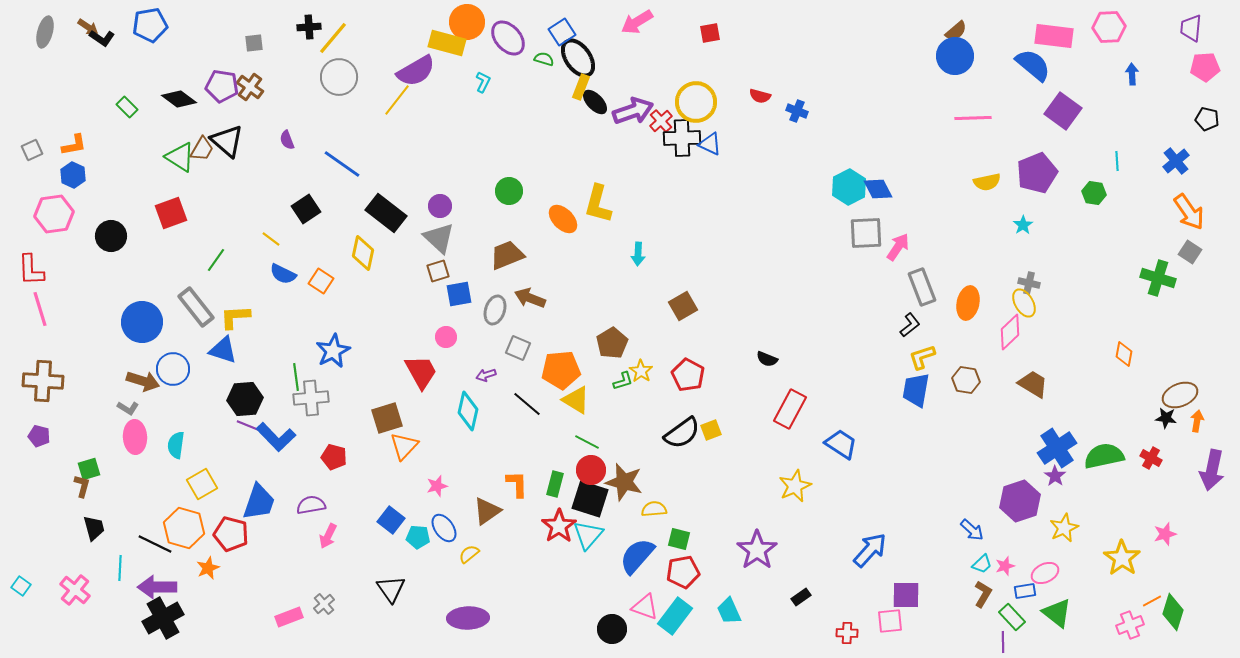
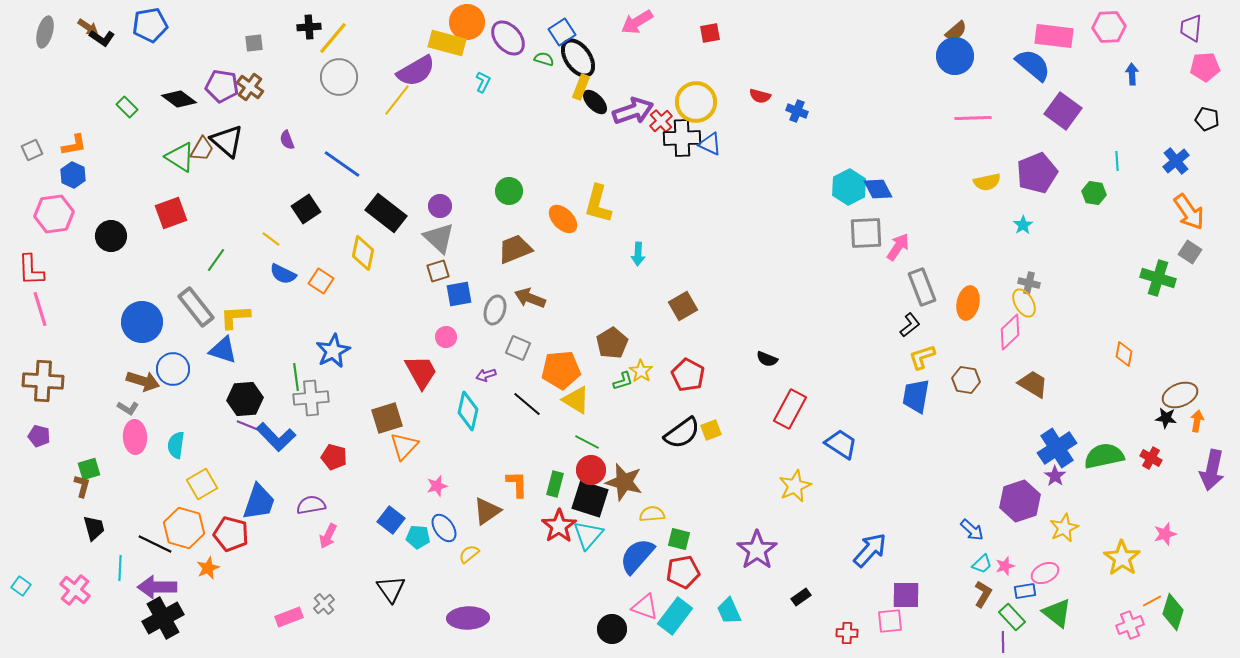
brown trapezoid at (507, 255): moved 8 px right, 6 px up
blue trapezoid at (916, 390): moved 6 px down
yellow semicircle at (654, 509): moved 2 px left, 5 px down
